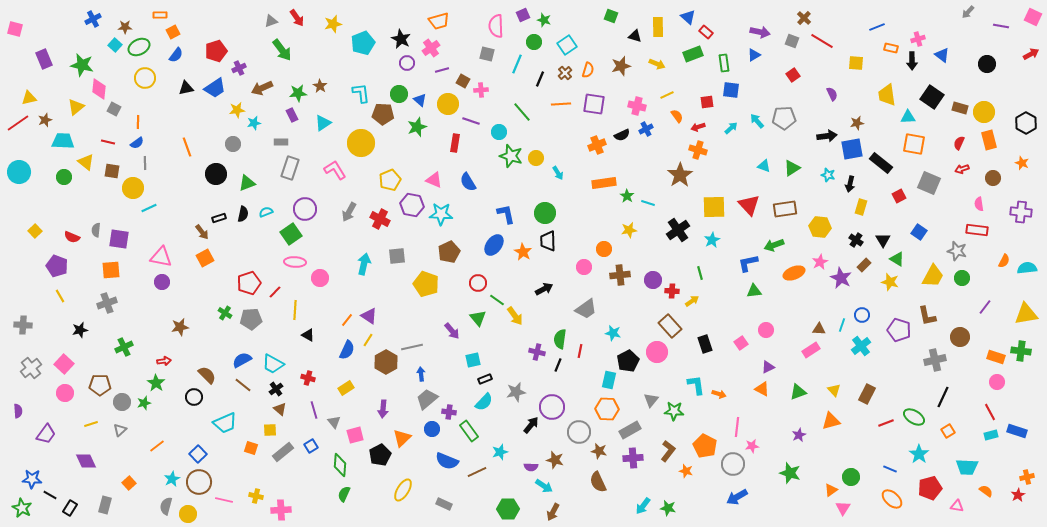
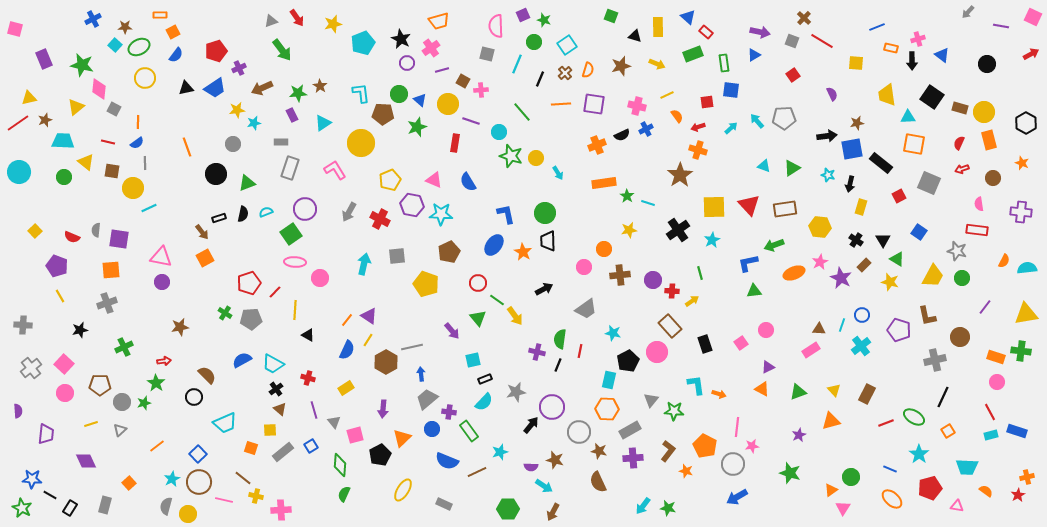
brown line at (243, 385): moved 93 px down
purple trapezoid at (46, 434): rotated 30 degrees counterclockwise
